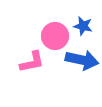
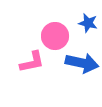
blue star: moved 5 px right, 3 px up
blue arrow: moved 3 px down
